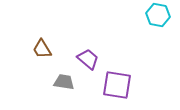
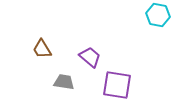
purple trapezoid: moved 2 px right, 2 px up
